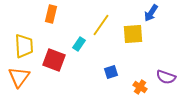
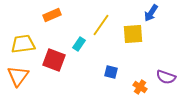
orange rectangle: moved 1 px right, 1 px down; rotated 54 degrees clockwise
yellow trapezoid: moved 1 px left, 2 px up; rotated 95 degrees counterclockwise
blue square: rotated 32 degrees clockwise
orange triangle: moved 1 px left, 1 px up
